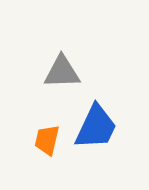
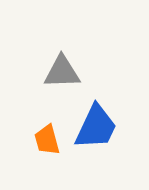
orange trapezoid: rotated 28 degrees counterclockwise
